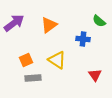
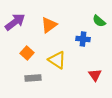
purple arrow: moved 1 px right, 1 px up
orange square: moved 1 px right, 7 px up; rotated 24 degrees counterclockwise
